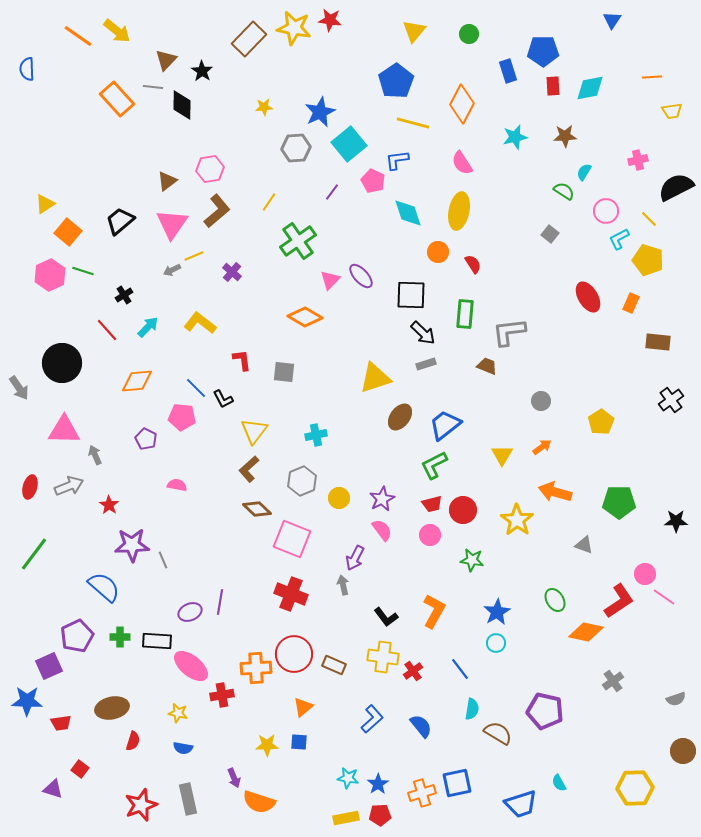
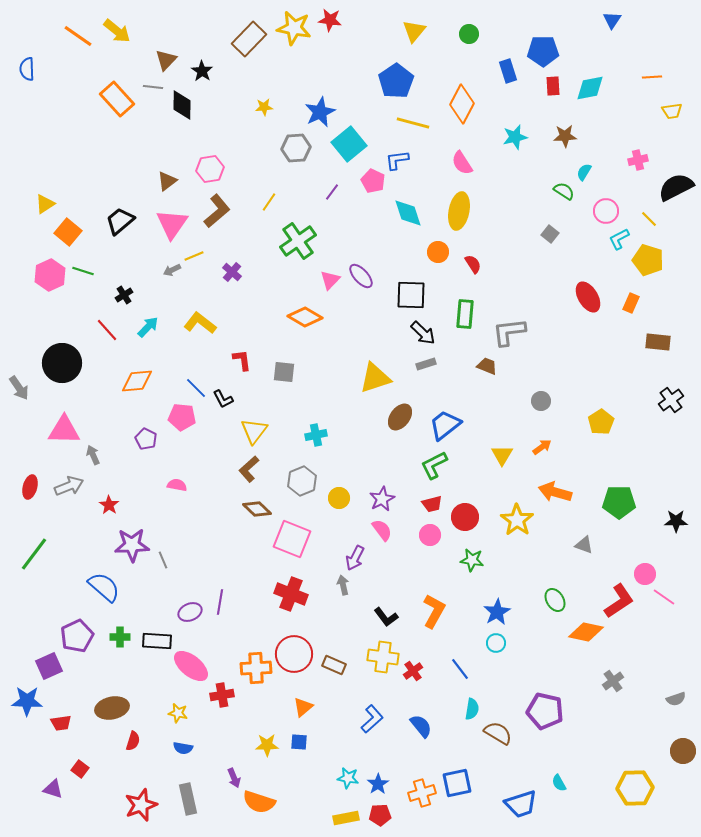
gray arrow at (95, 455): moved 2 px left
red circle at (463, 510): moved 2 px right, 7 px down
